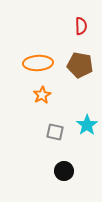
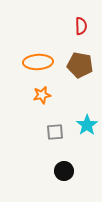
orange ellipse: moved 1 px up
orange star: rotated 18 degrees clockwise
gray square: rotated 18 degrees counterclockwise
